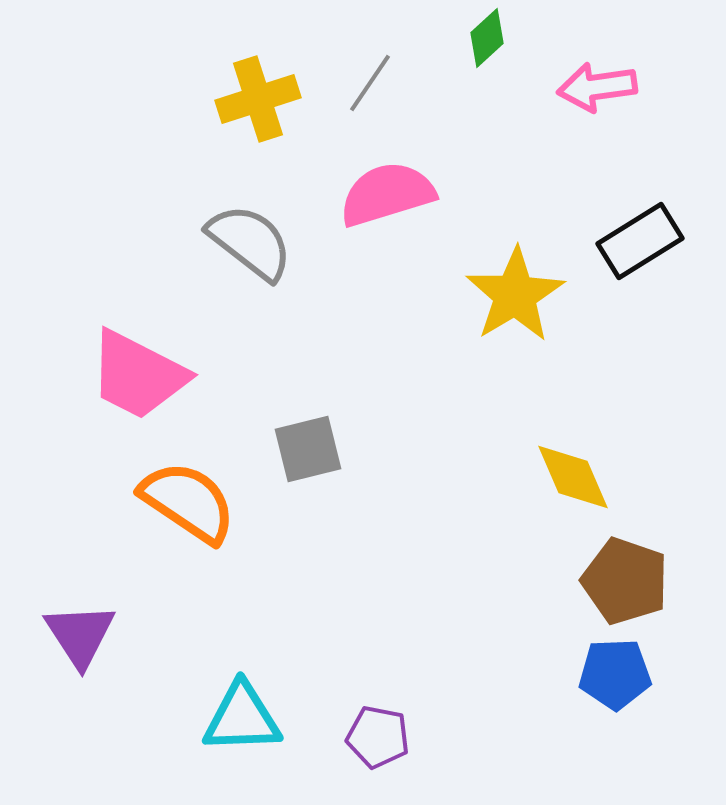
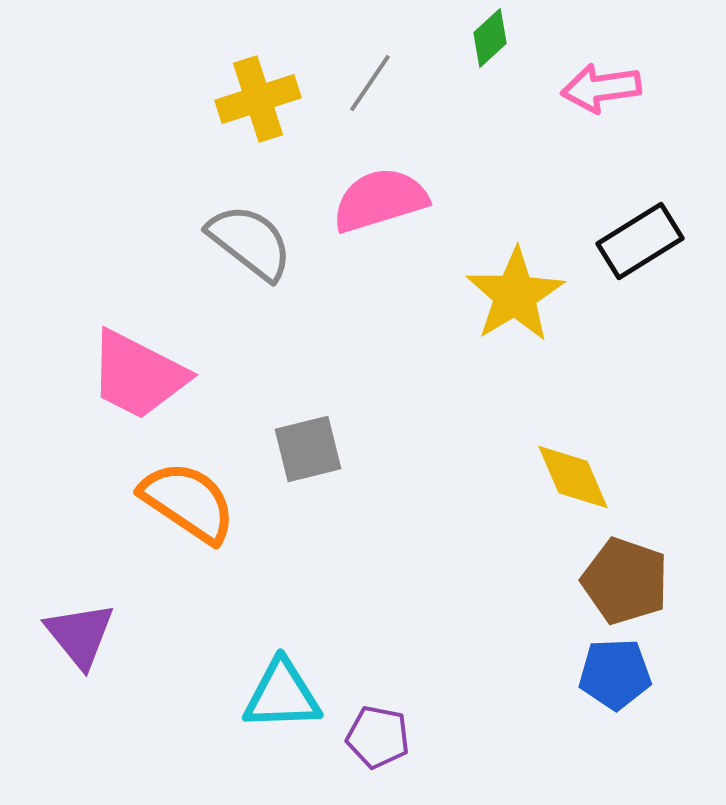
green diamond: moved 3 px right
pink arrow: moved 4 px right, 1 px down
pink semicircle: moved 7 px left, 6 px down
purple triangle: rotated 6 degrees counterclockwise
cyan triangle: moved 40 px right, 23 px up
